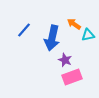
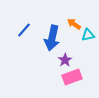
purple star: rotated 16 degrees clockwise
